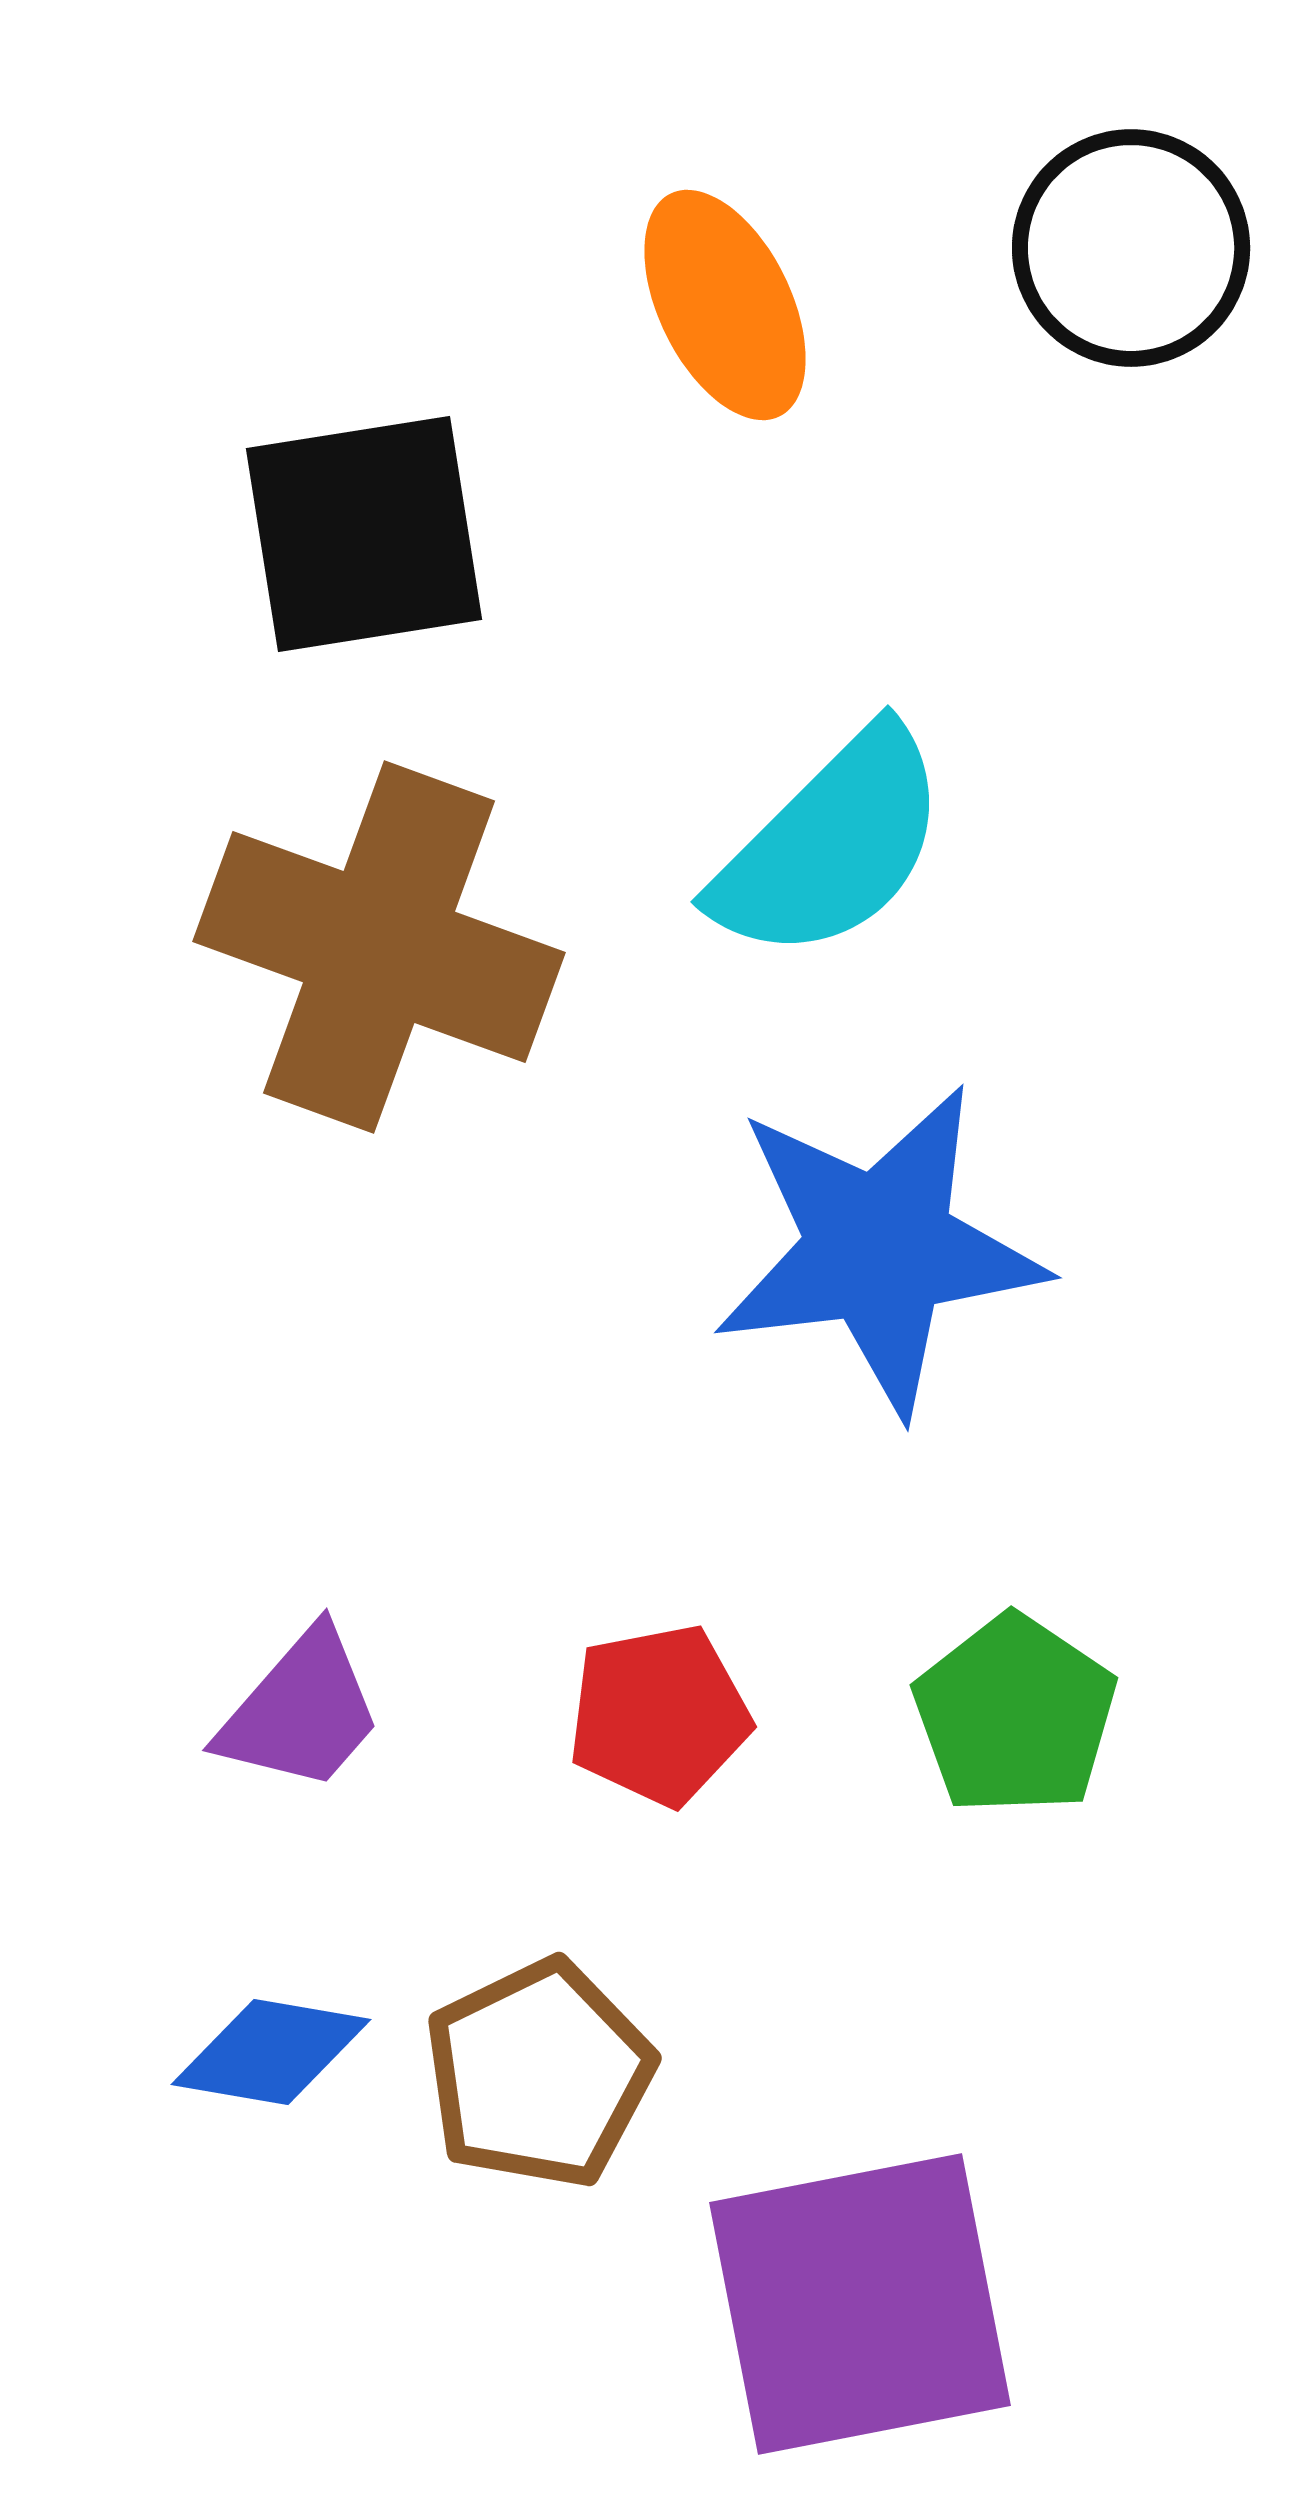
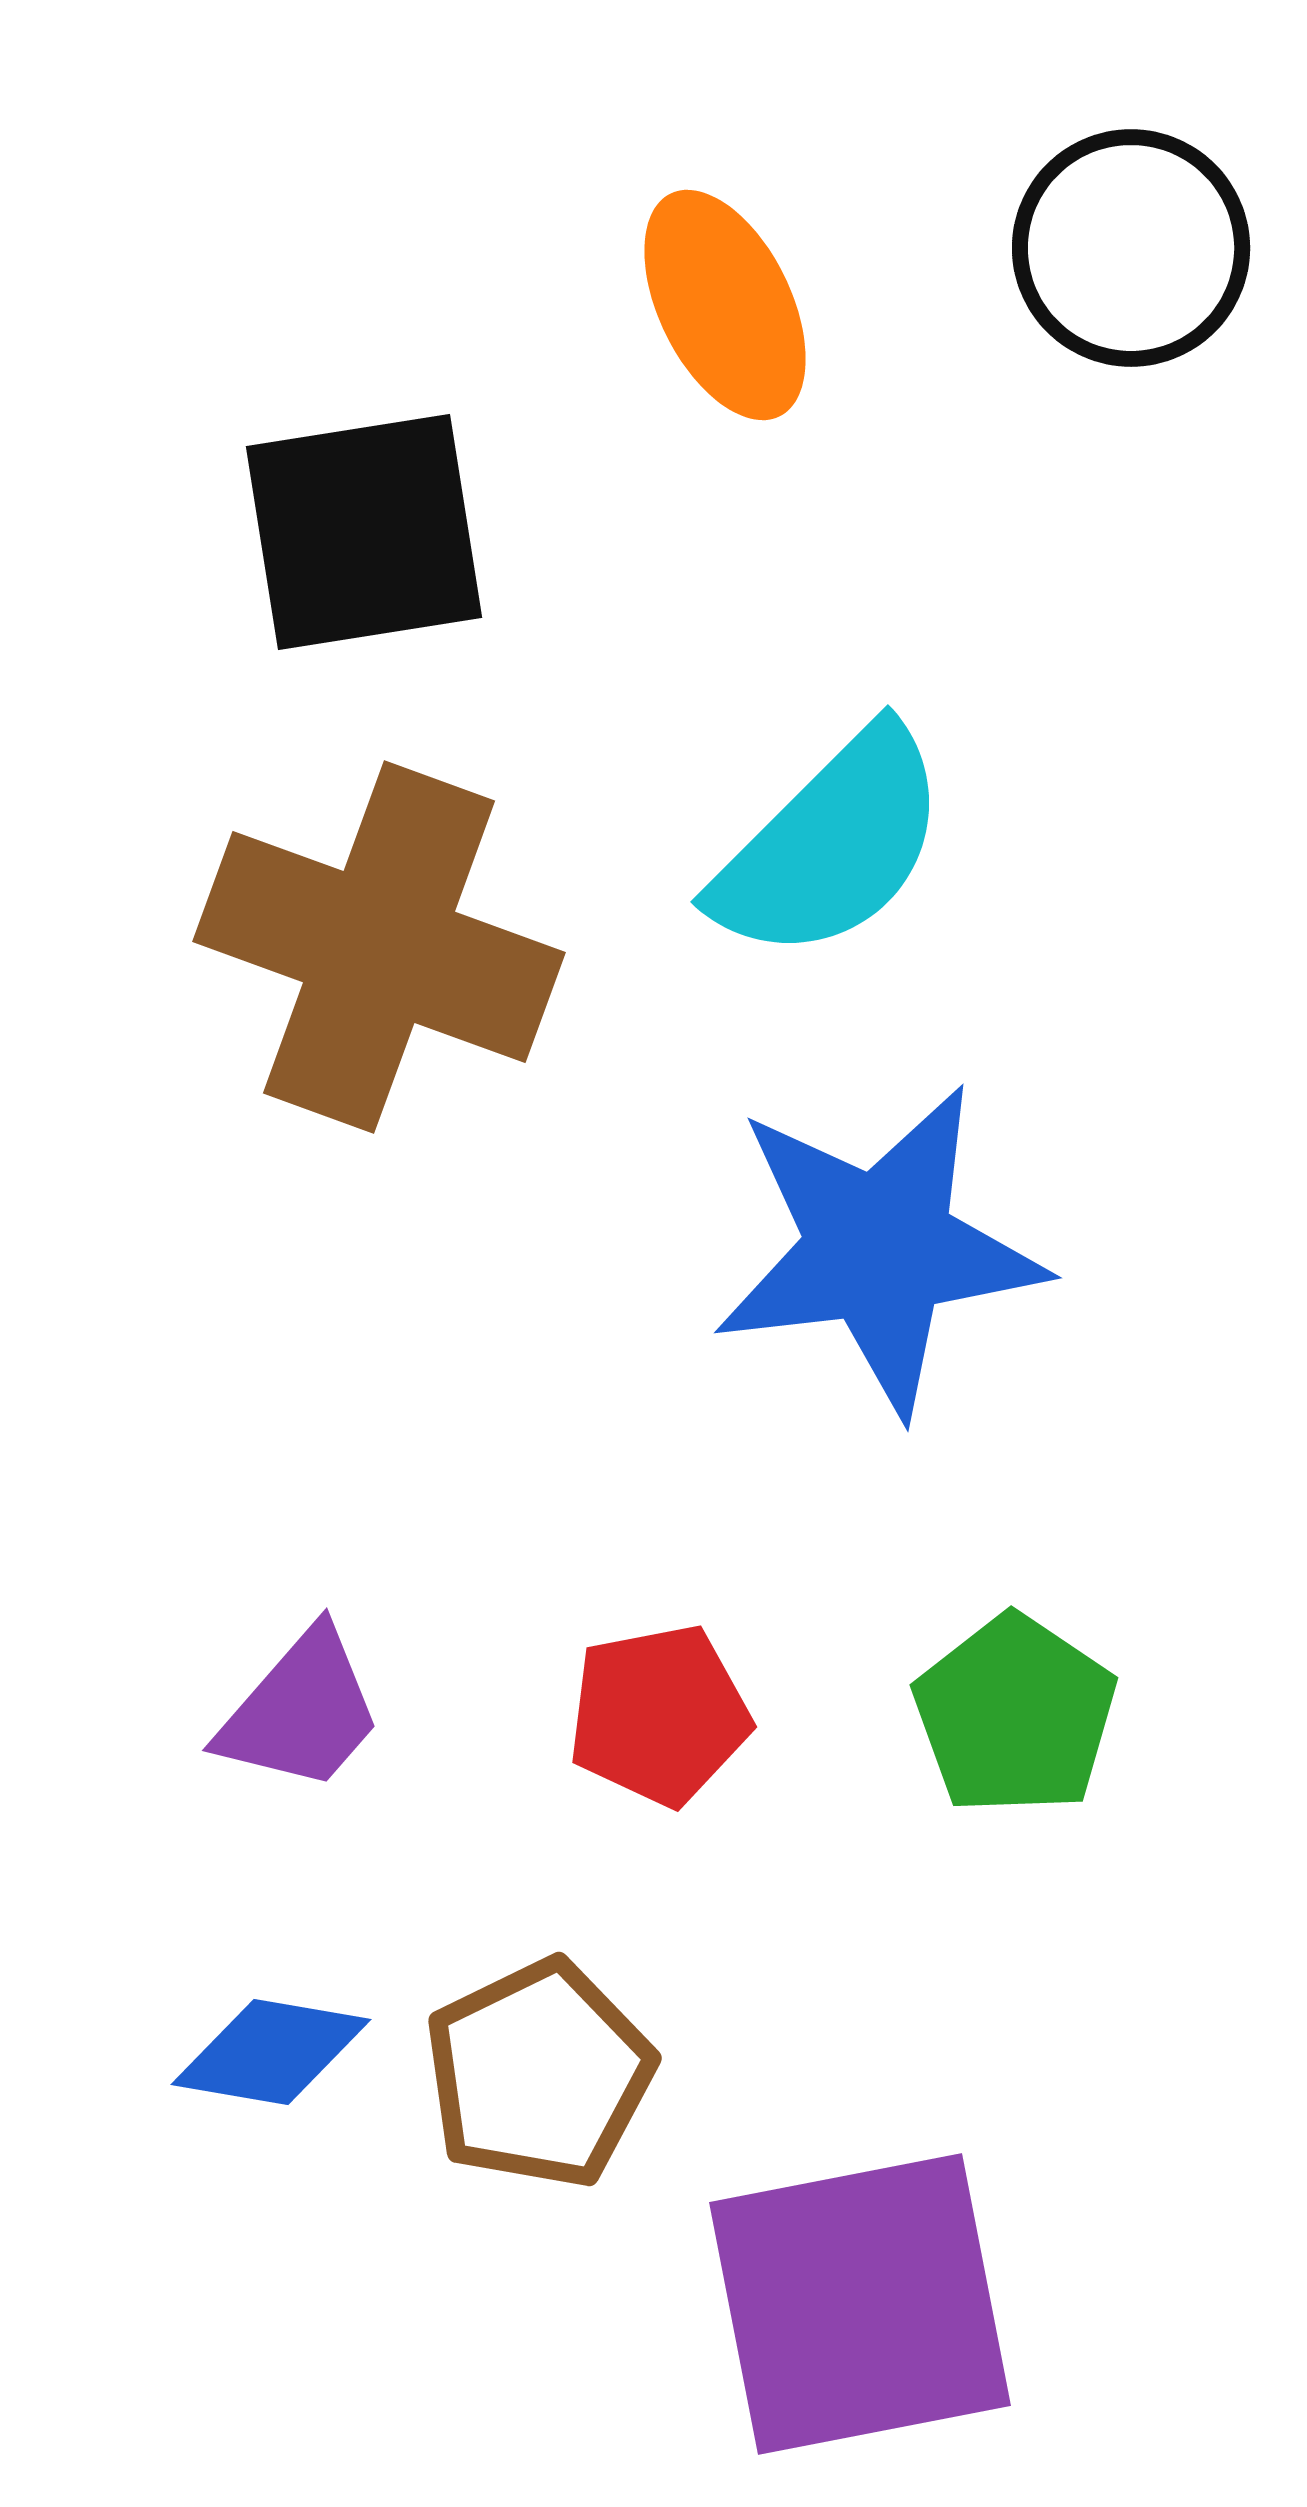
black square: moved 2 px up
